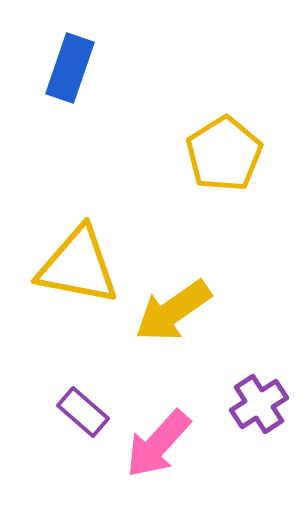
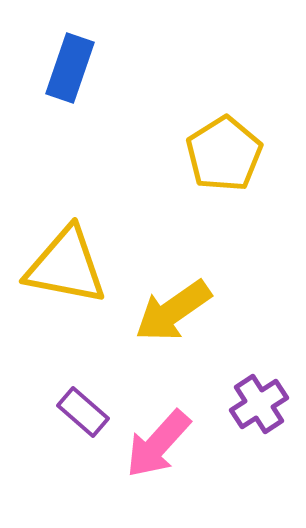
yellow triangle: moved 12 px left
